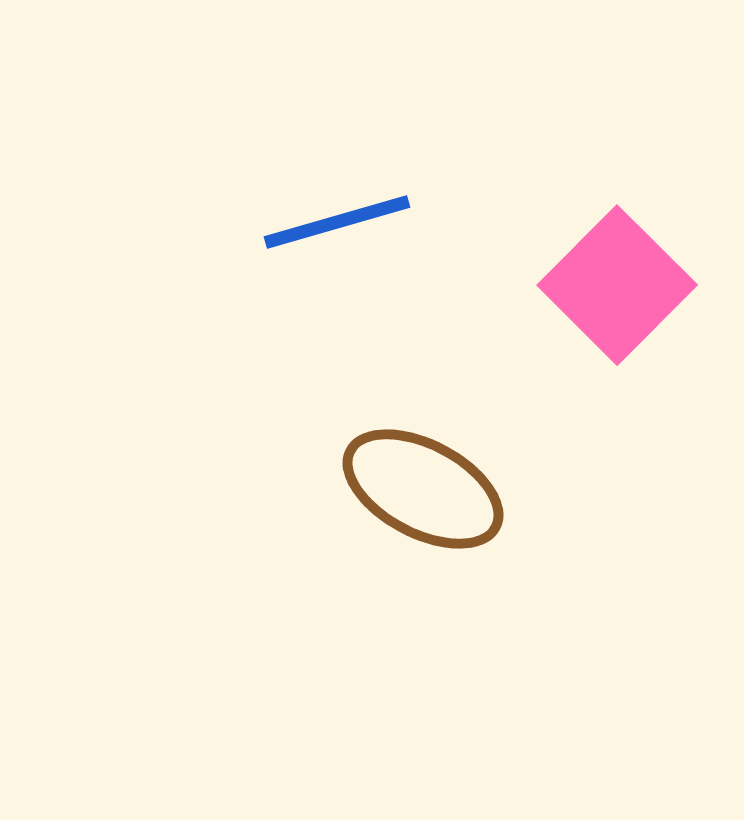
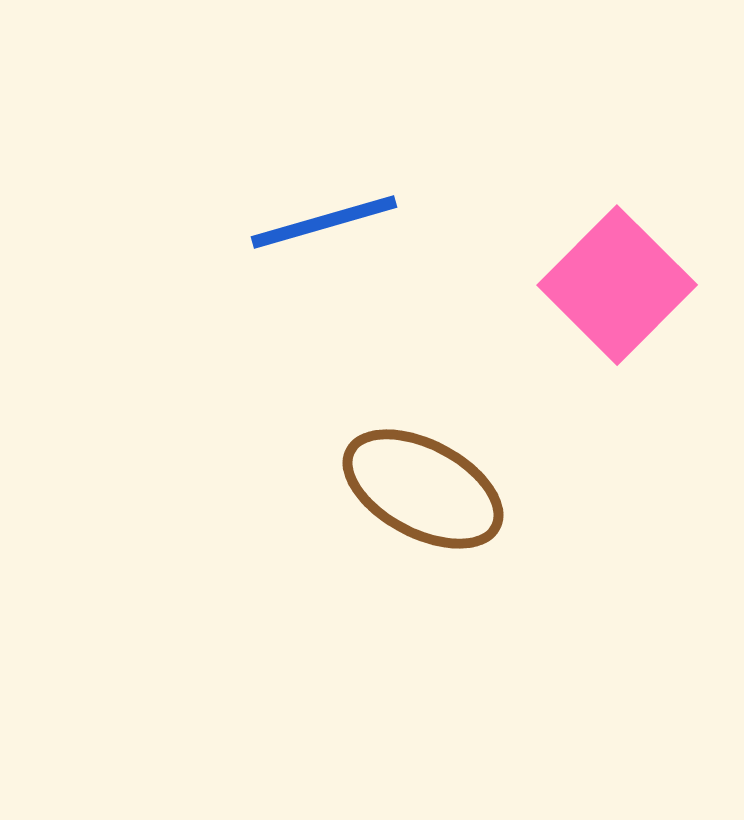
blue line: moved 13 px left
